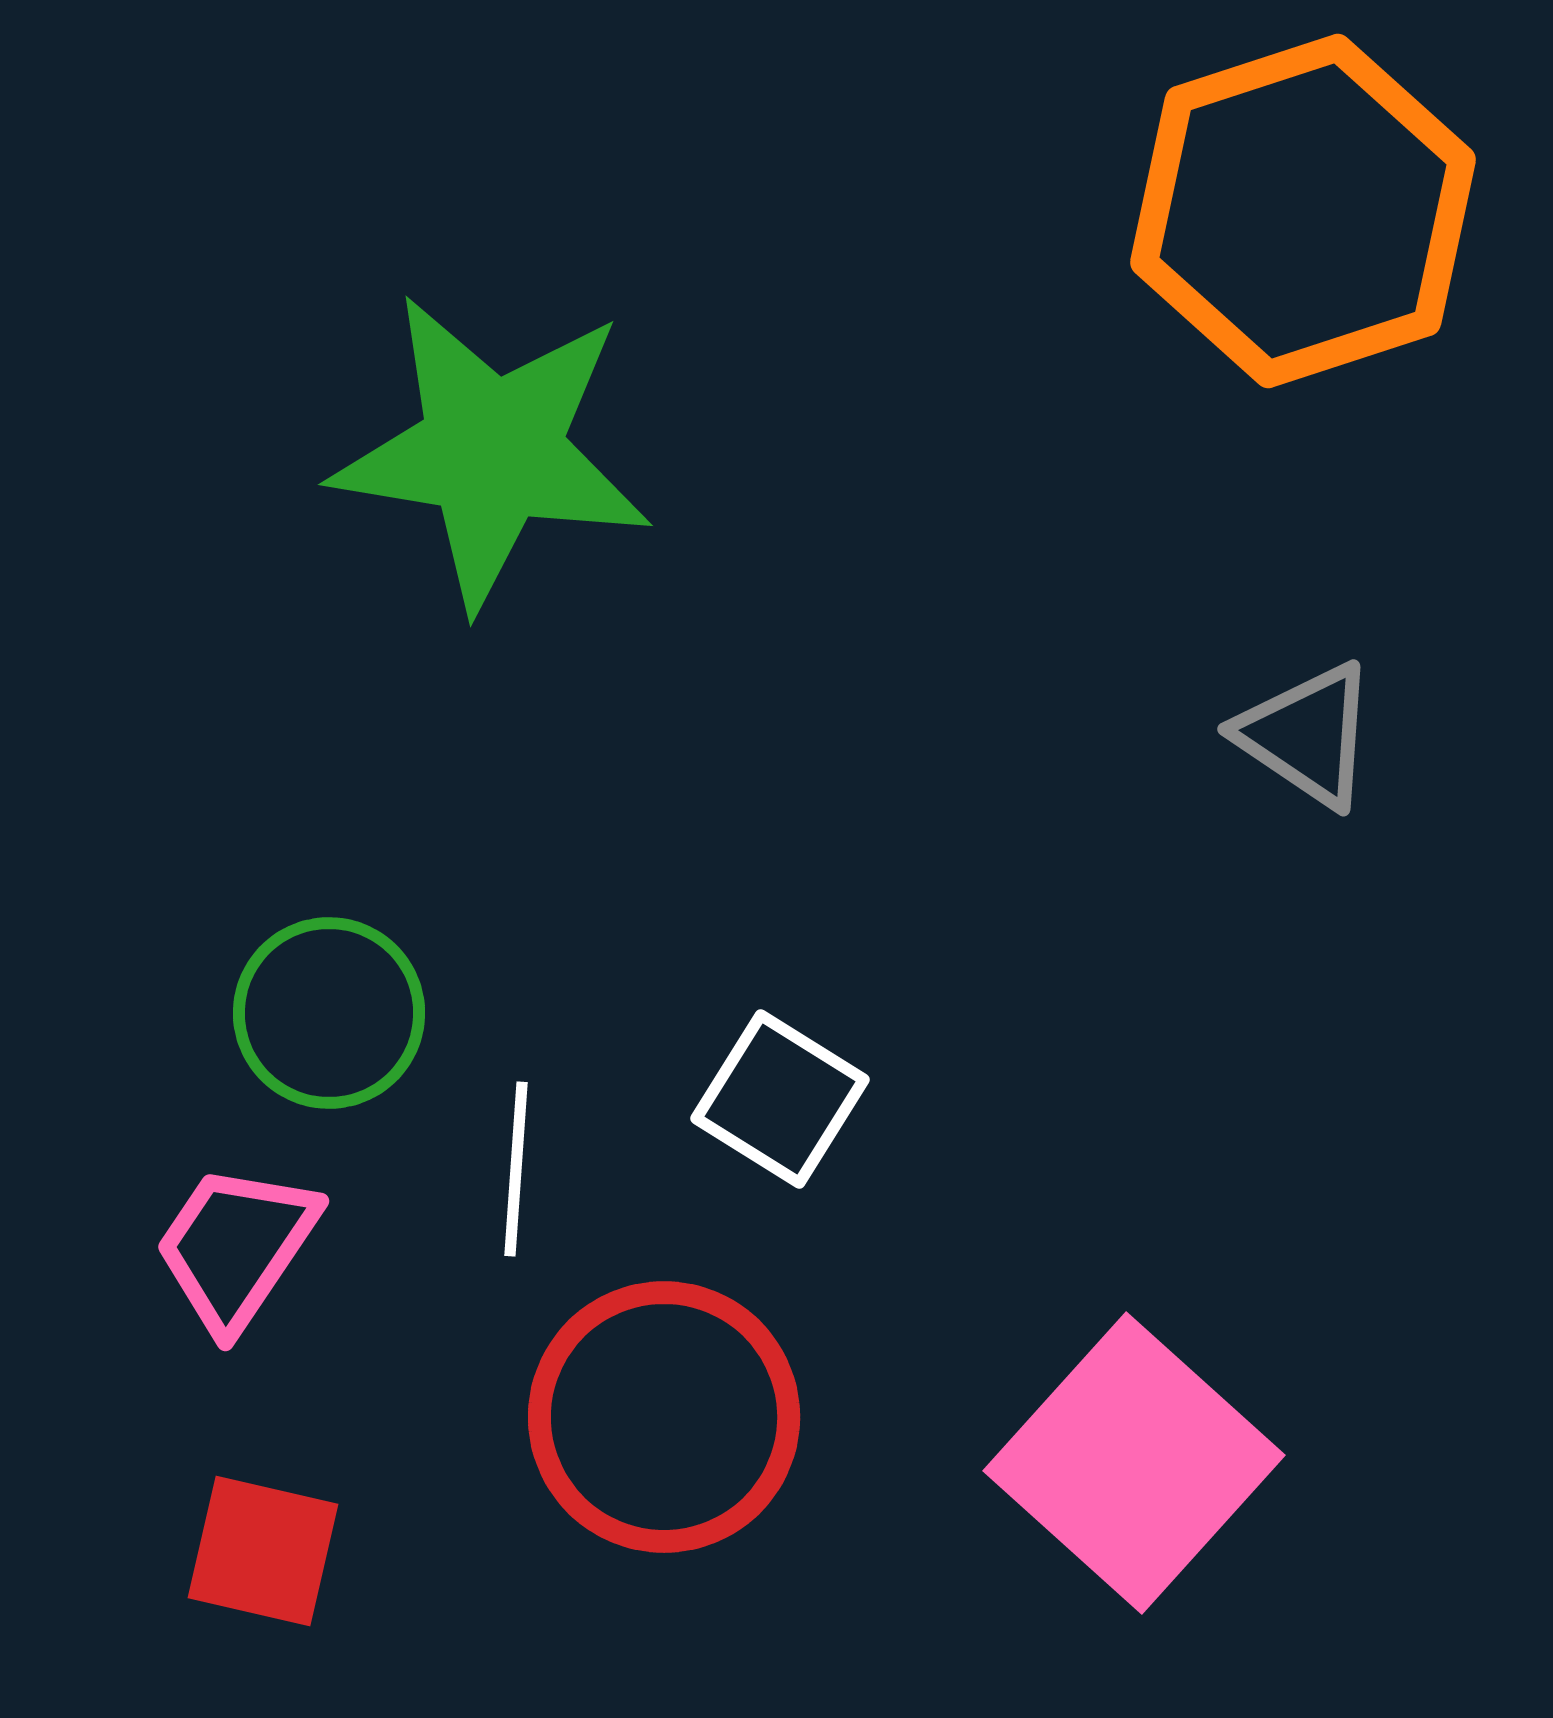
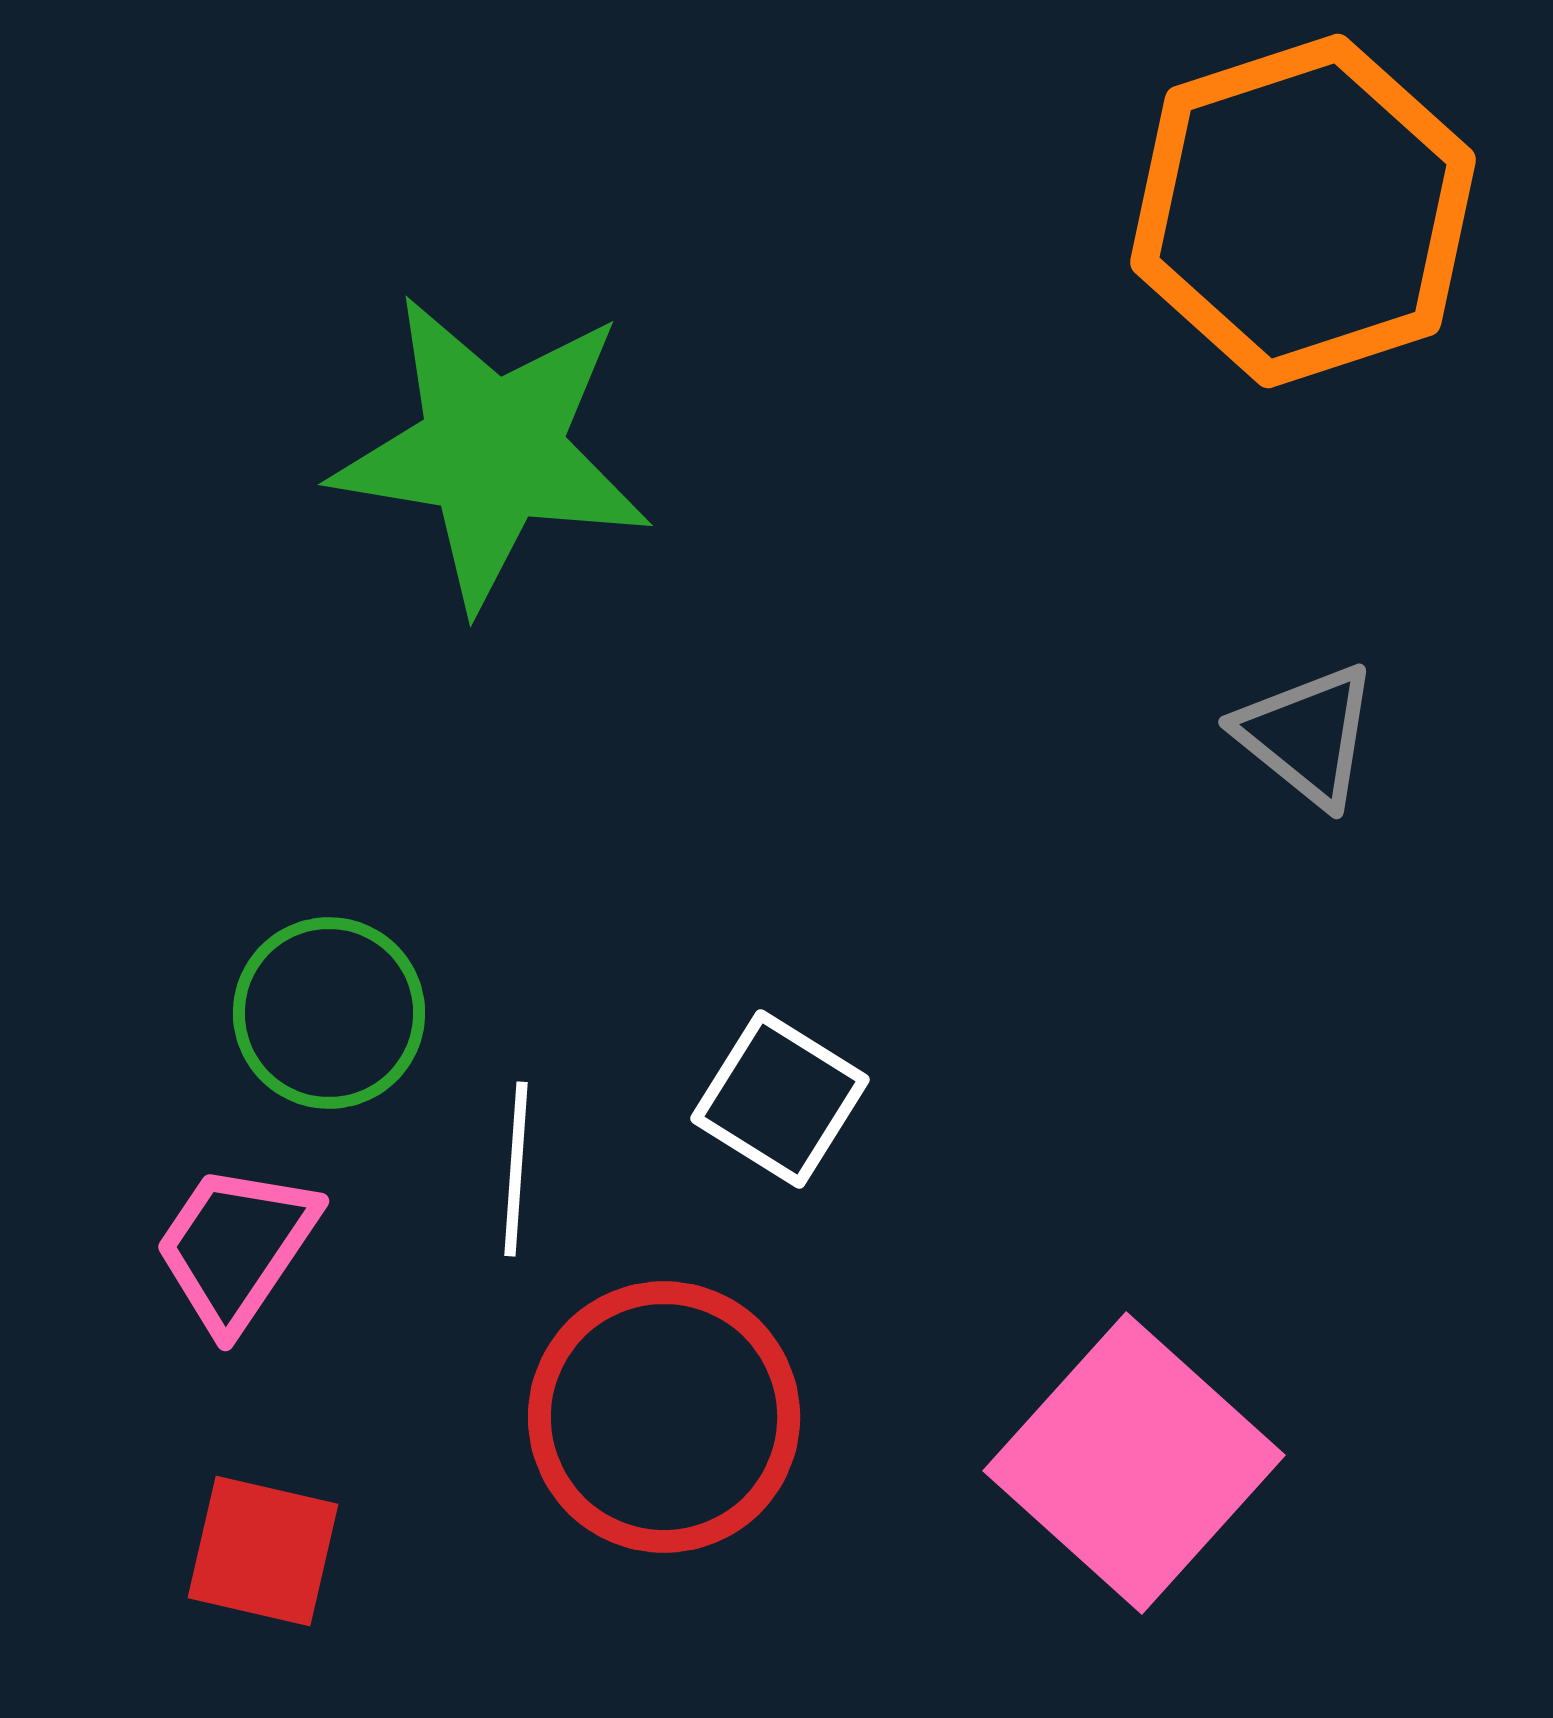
gray triangle: rotated 5 degrees clockwise
